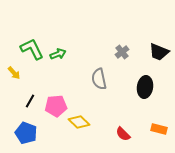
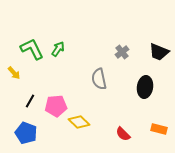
green arrow: moved 5 px up; rotated 35 degrees counterclockwise
